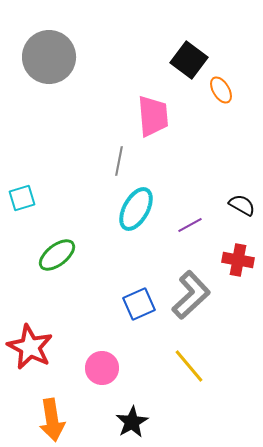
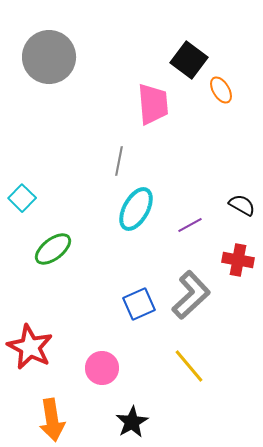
pink trapezoid: moved 12 px up
cyan square: rotated 28 degrees counterclockwise
green ellipse: moved 4 px left, 6 px up
